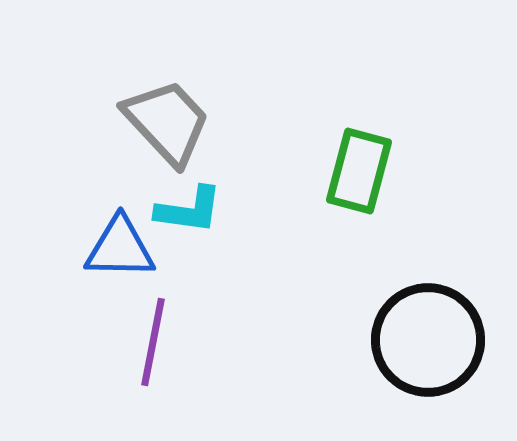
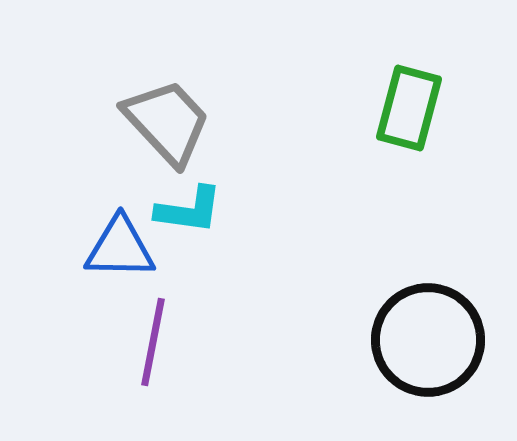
green rectangle: moved 50 px right, 63 px up
